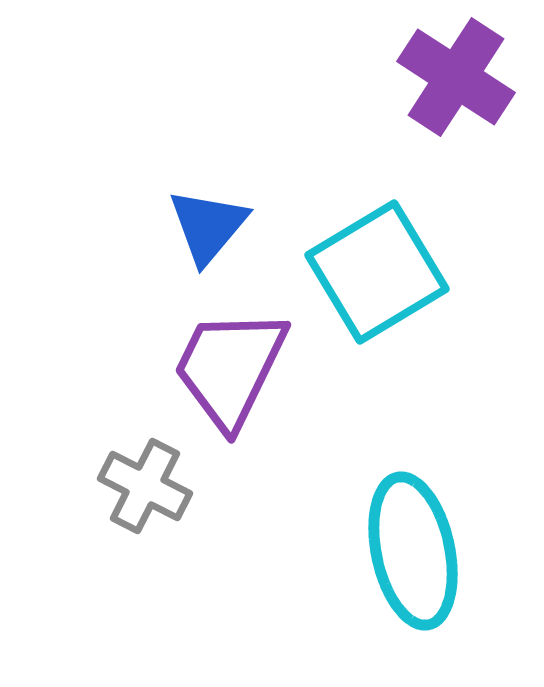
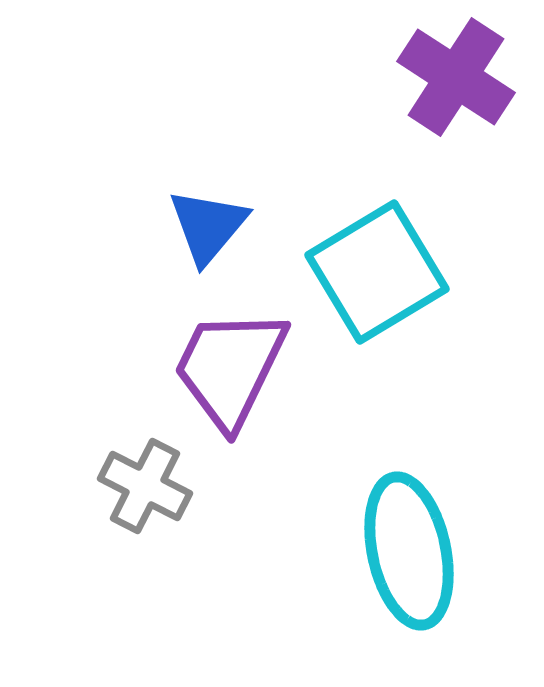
cyan ellipse: moved 4 px left
